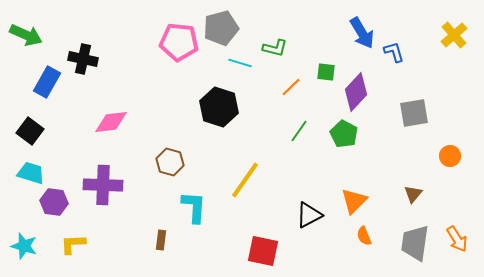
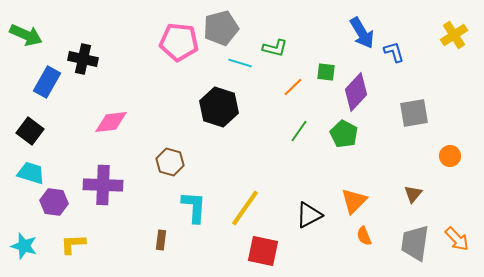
yellow cross: rotated 8 degrees clockwise
orange line: moved 2 px right
yellow line: moved 28 px down
orange arrow: rotated 12 degrees counterclockwise
